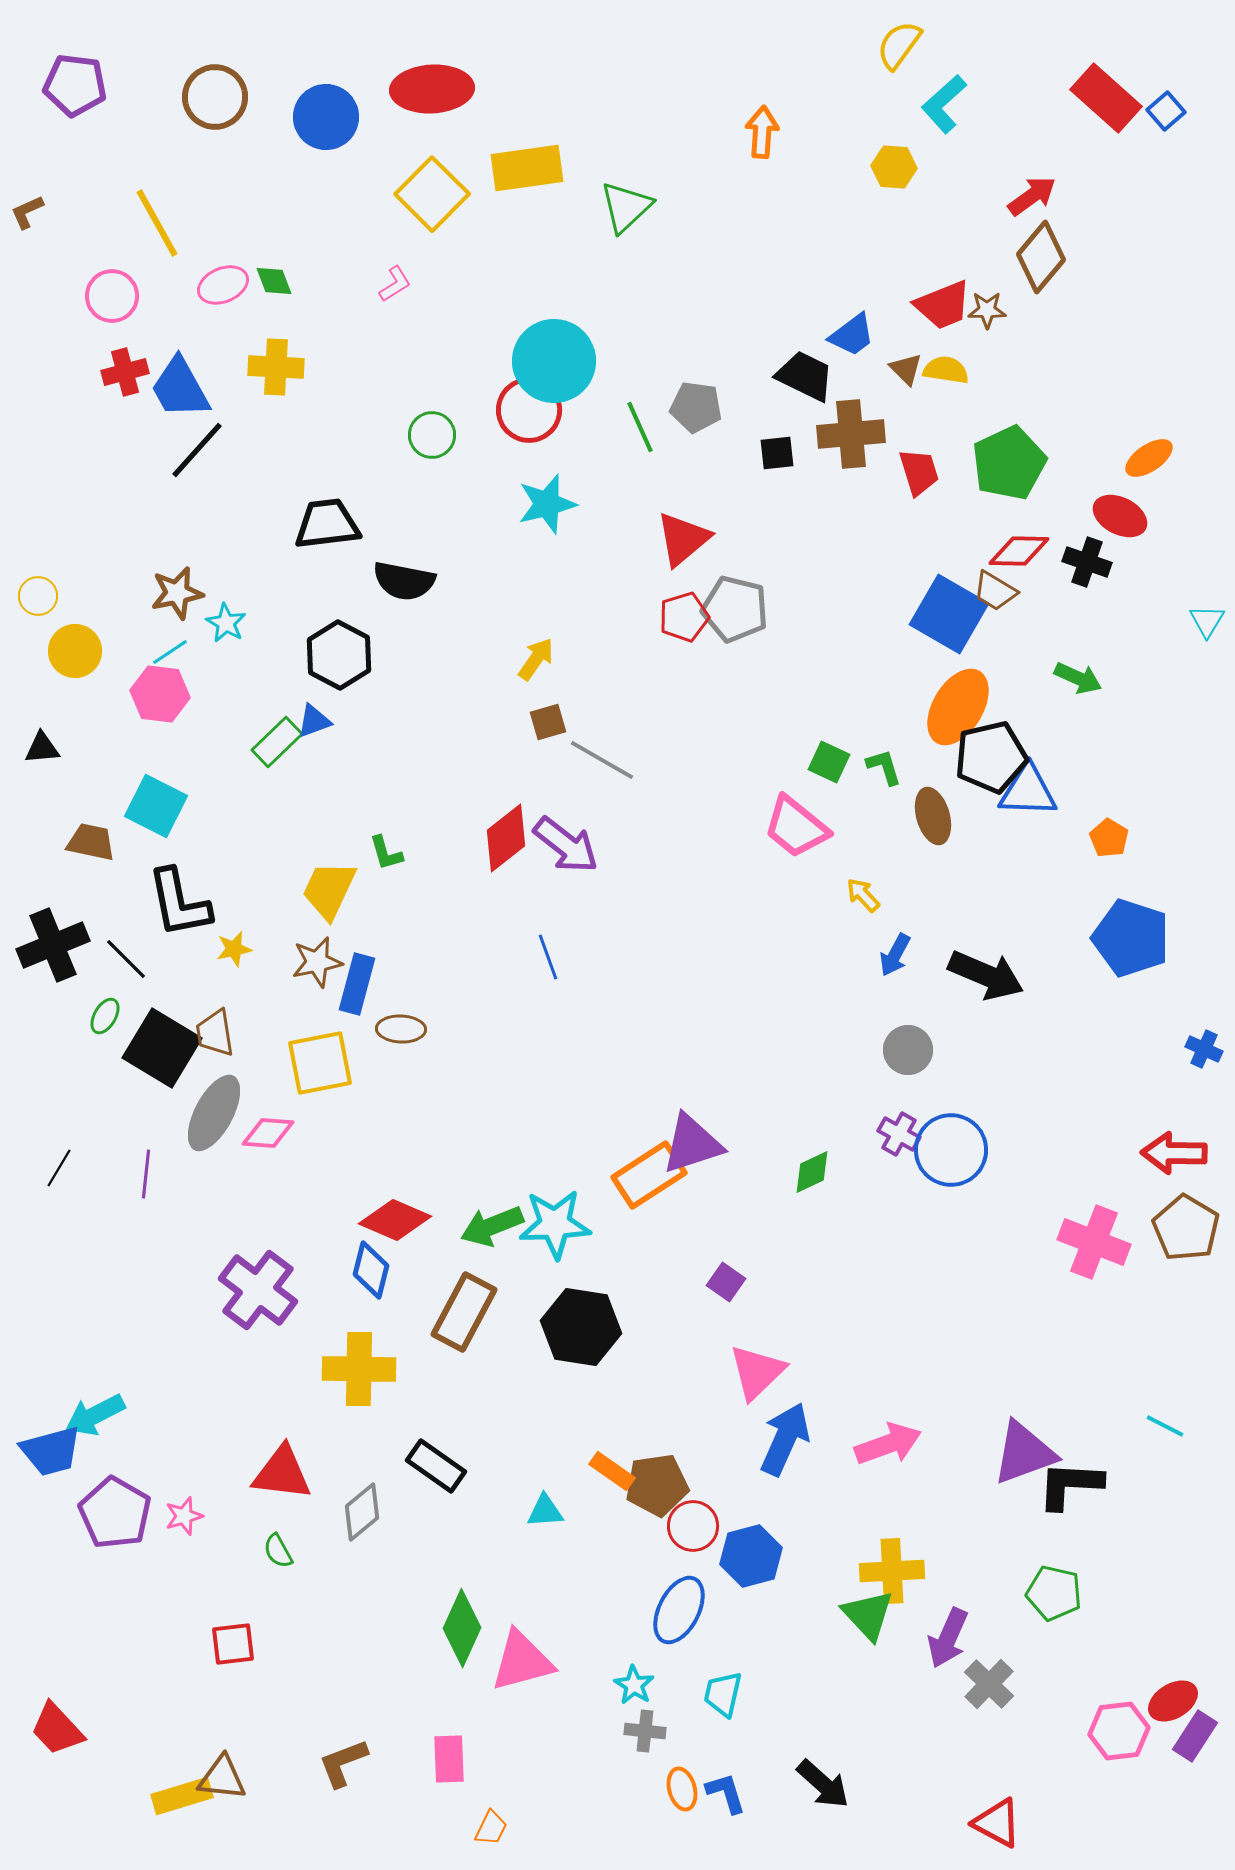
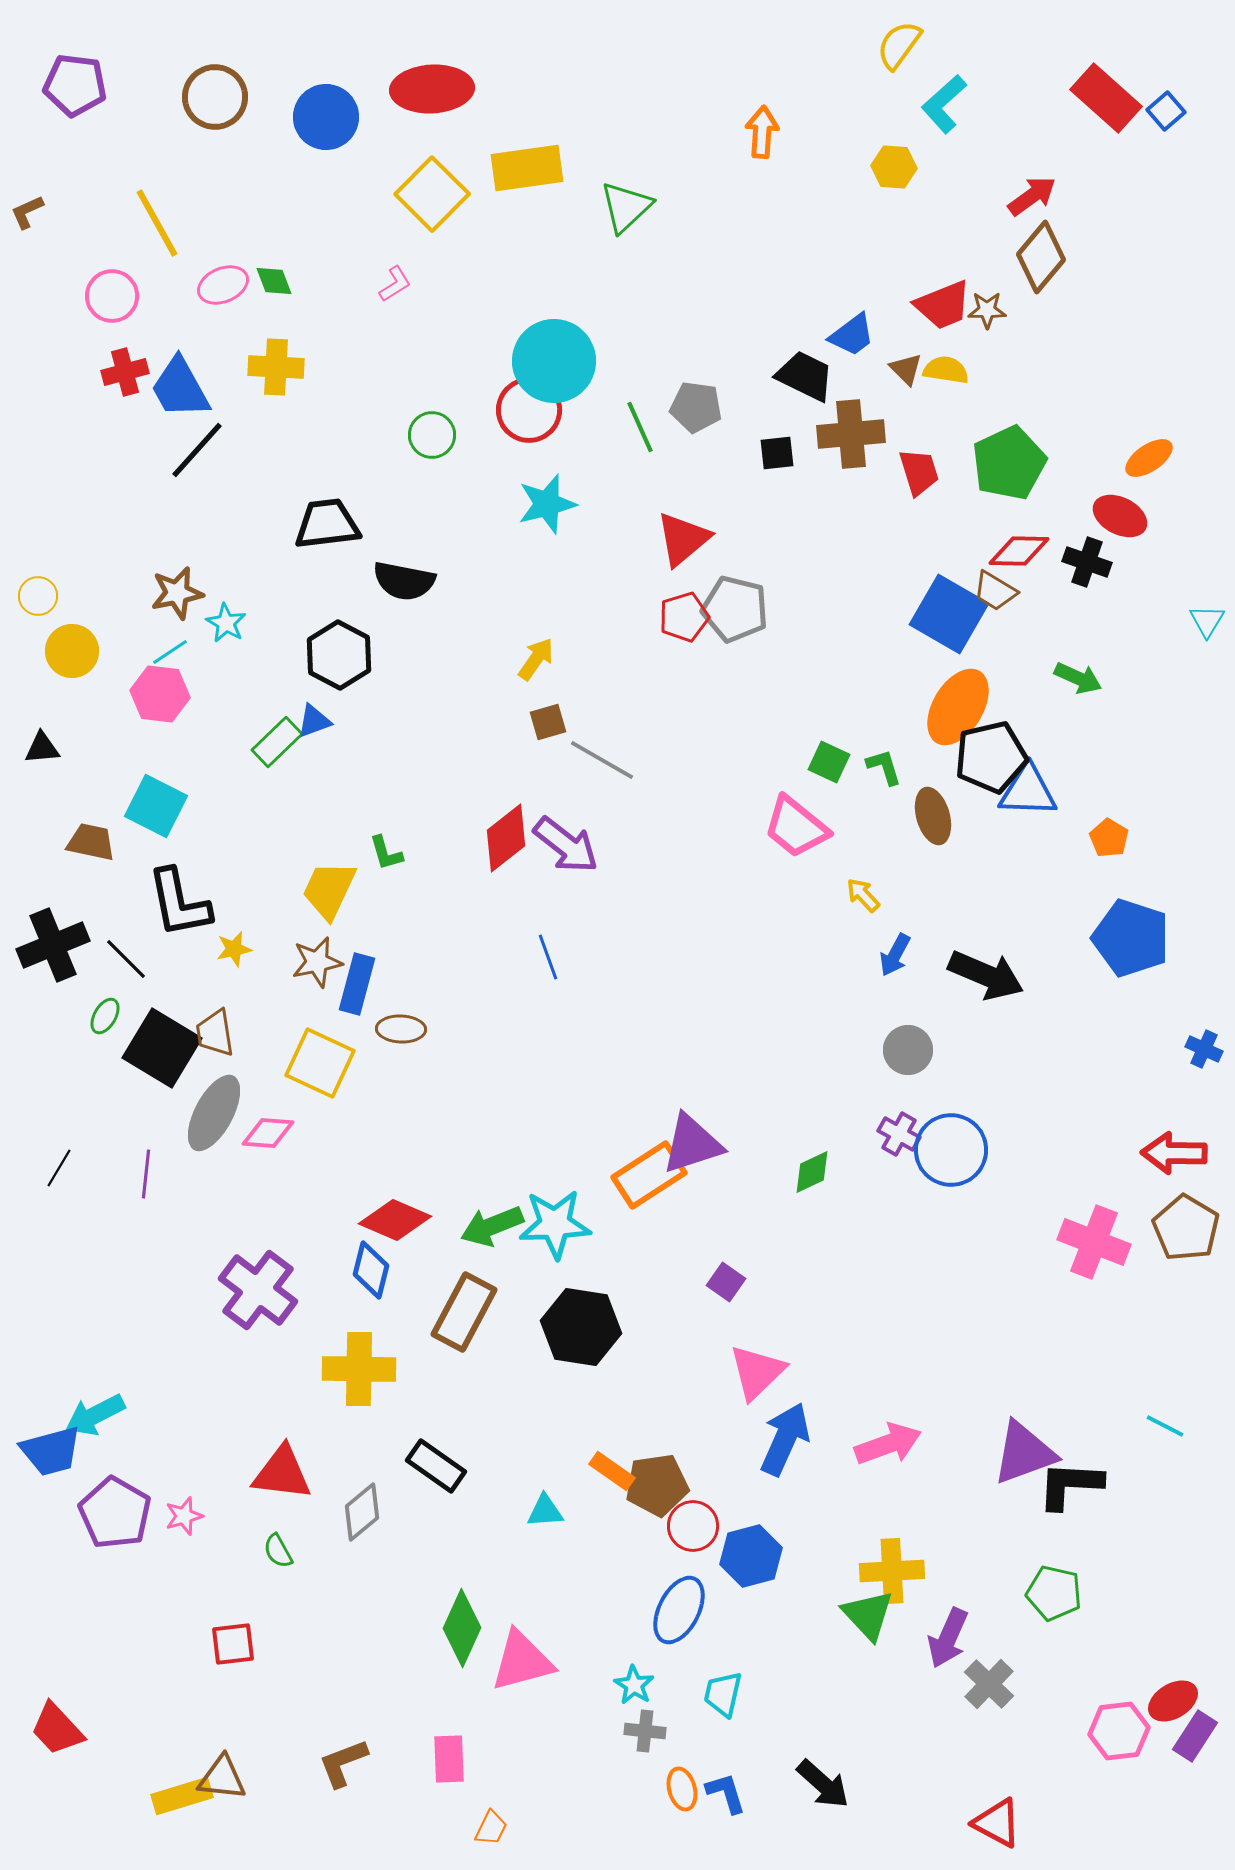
yellow circle at (75, 651): moved 3 px left
yellow square at (320, 1063): rotated 36 degrees clockwise
